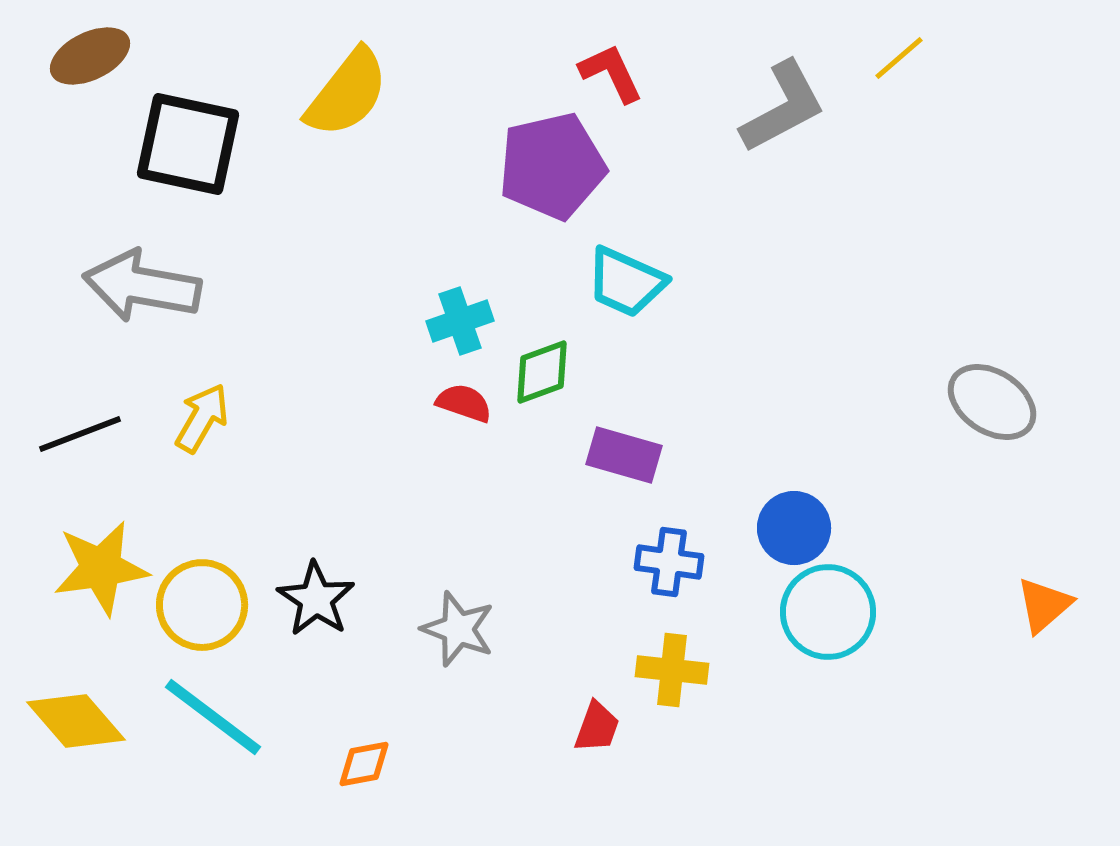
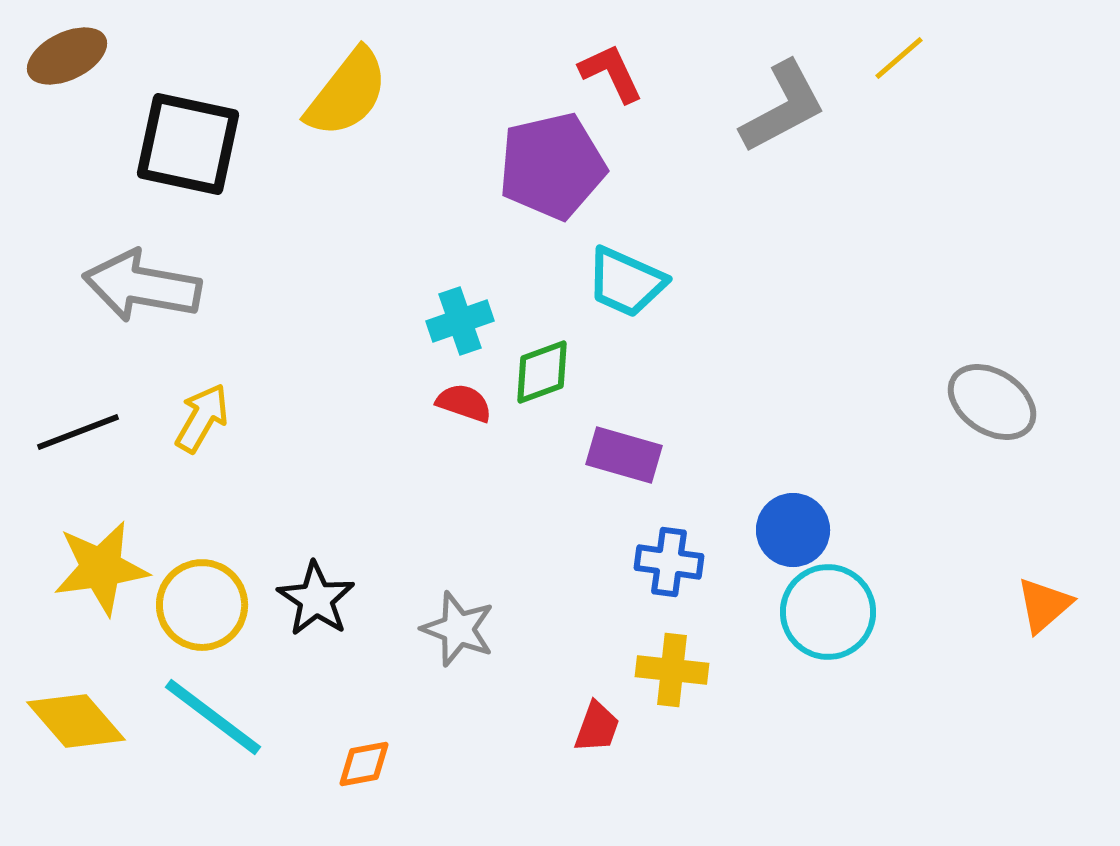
brown ellipse: moved 23 px left
black line: moved 2 px left, 2 px up
blue circle: moved 1 px left, 2 px down
